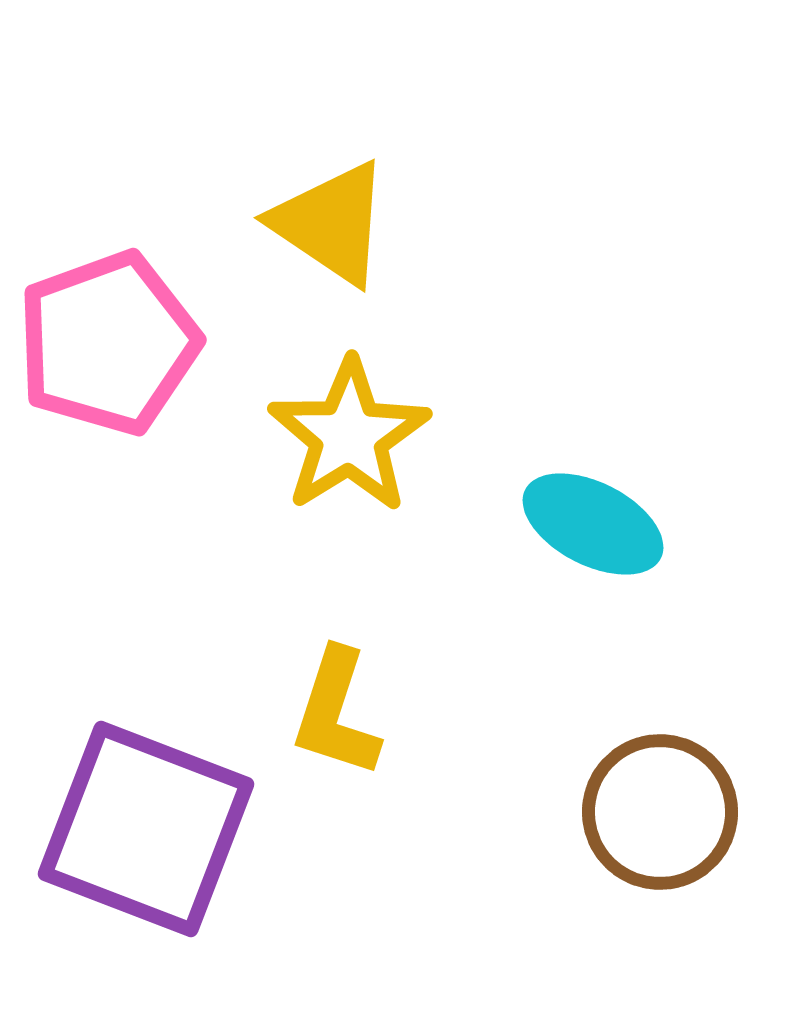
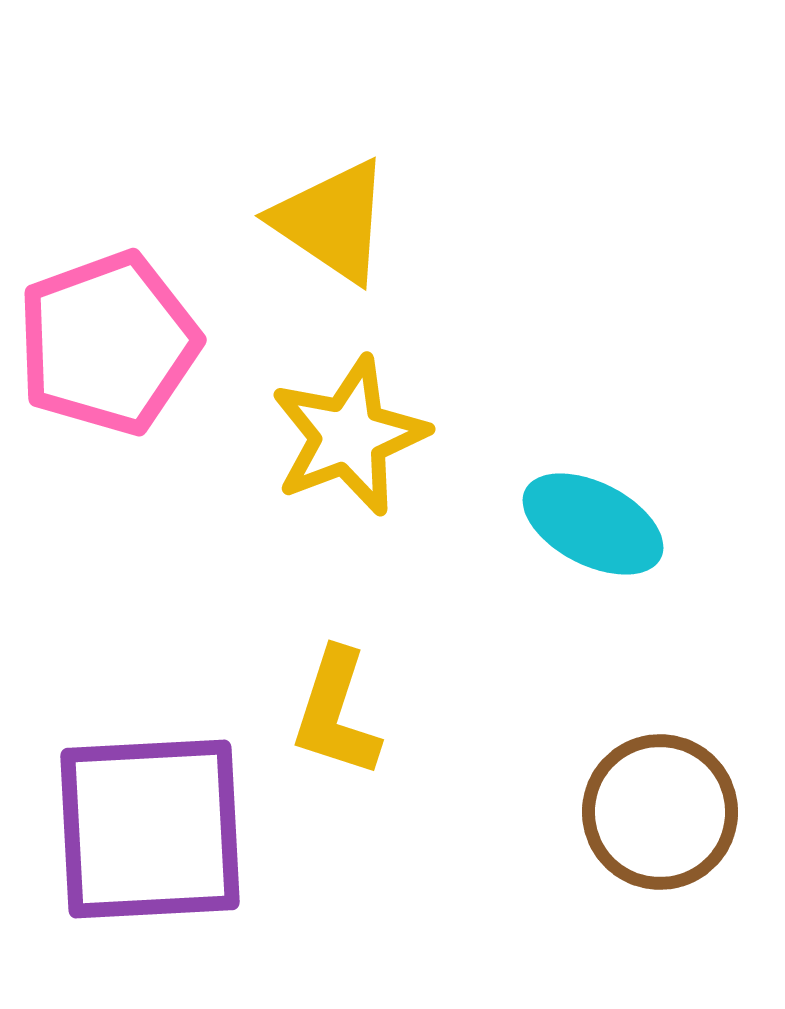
yellow triangle: moved 1 px right, 2 px up
yellow star: rotated 11 degrees clockwise
purple square: moved 4 px right; rotated 24 degrees counterclockwise
